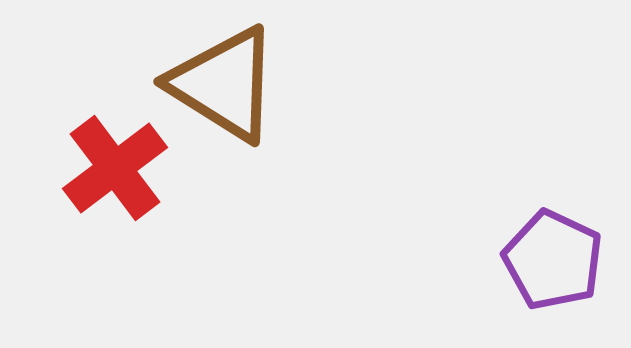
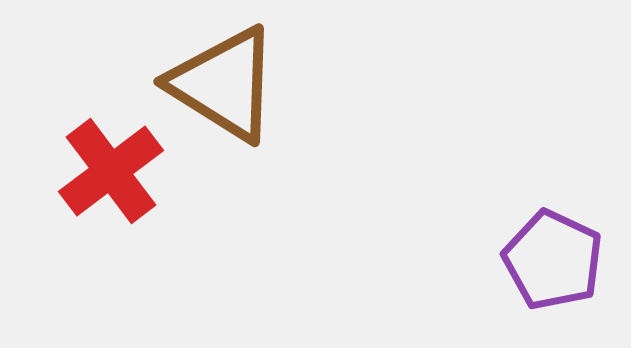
red cross: moved 4 px left, 3 px down
